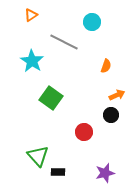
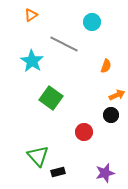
gray line: moved 2 px down
black rectangle: rotated 16 degrees counterclockwise
